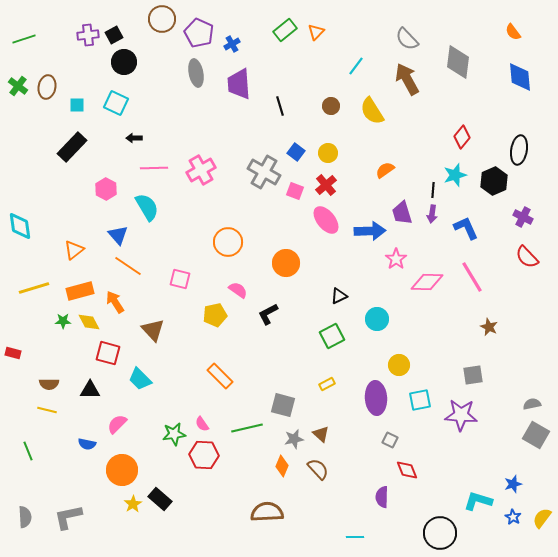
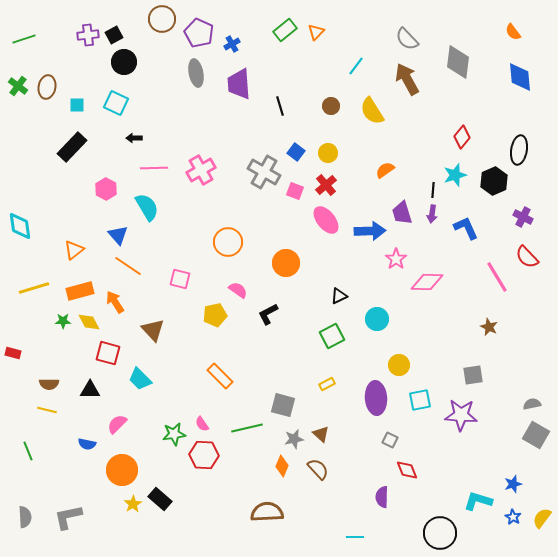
pink line at (472, 277): moved 25 px right
